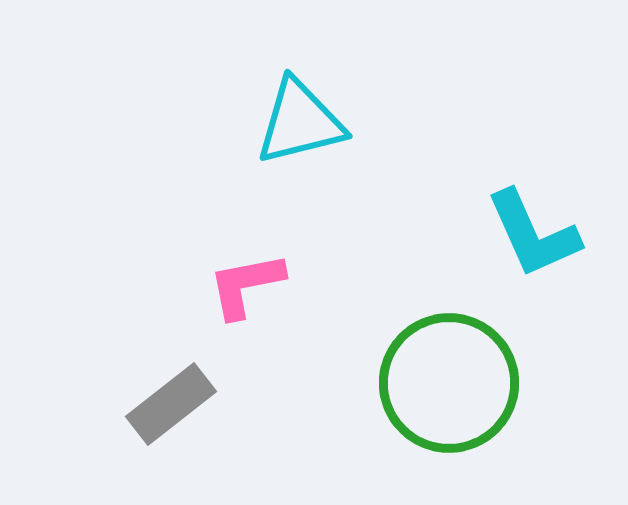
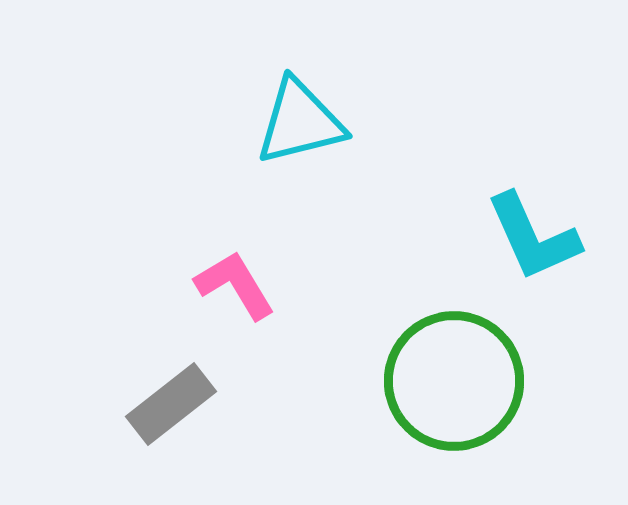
cyan L-shape: moved 3 px down
pink L-shape: moved 11 px left; rotated 70 degrees clockwise
green circle: moved 5 px right, 2 px up
